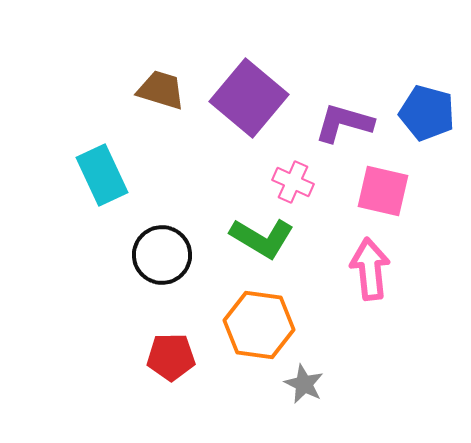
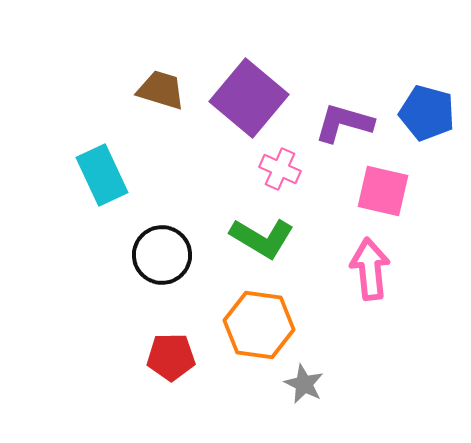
pink cross: moved 13 px left, 13 px up
